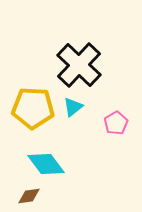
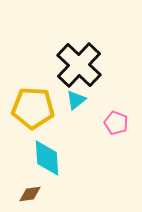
cyan triangle: moved 3 px right, 7 px up
pink pentagon: rotated 20 degrees counterclockwise
cyan diamond: moved 1 px right, 6 px up; rotated 33 degrees clockwise
brown diamond: moved 1 px right, 2 px up
